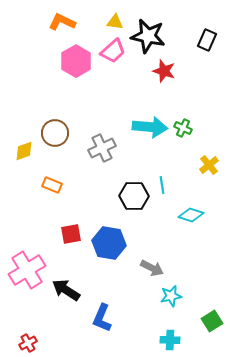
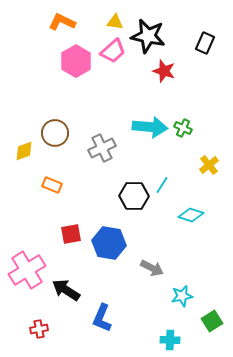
black rectangle: moved 2 px left, 3 px down
cyan line: rotated 42 degrees clockwise
cyan star: moved 11 px right
red cross: moved 11 px right, 14 px up; rotated 18 degrees clockwise
